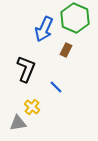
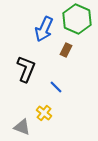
green hexagon: moved 2 px right, 1 px down
yellow cross: moved 12 px right, 6 px down
gray triangle: moved 4 px right, 4 px down; rotated 30 degrees clockwise
